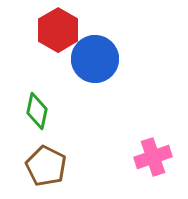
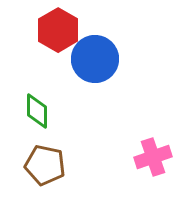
green diamond: rotated 12 degrees counterclockwise
brown pentagon: moved 1 px left, 1 px up; rotated 15 degrees counterclockwise
